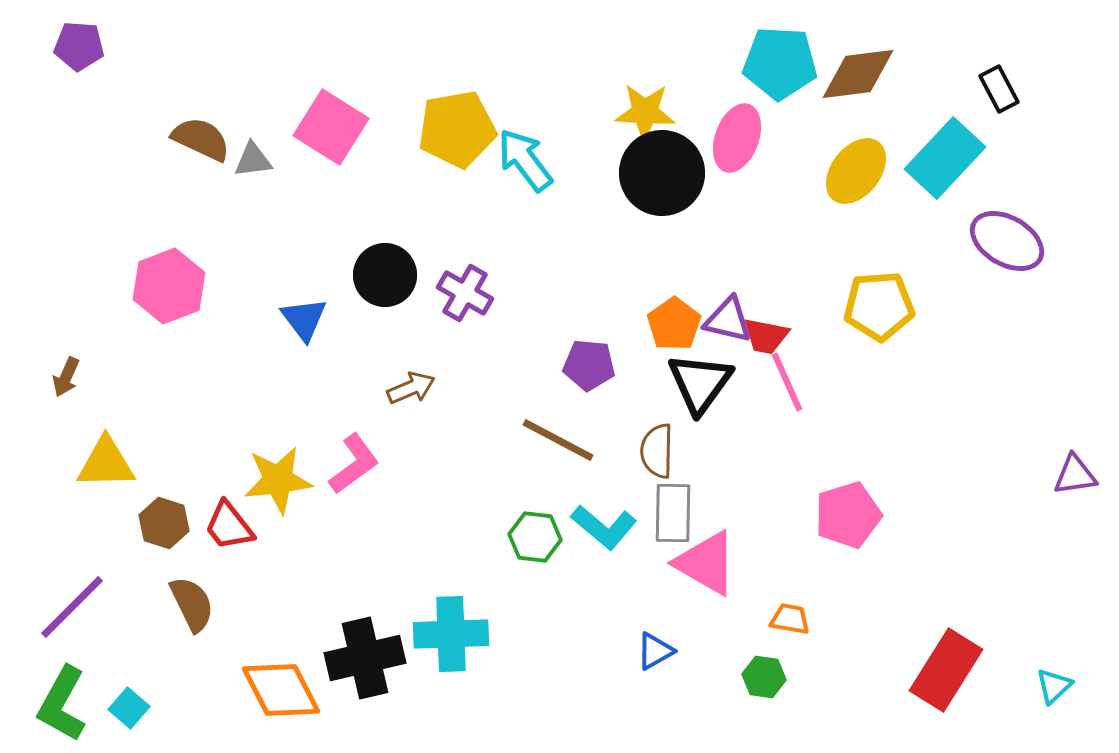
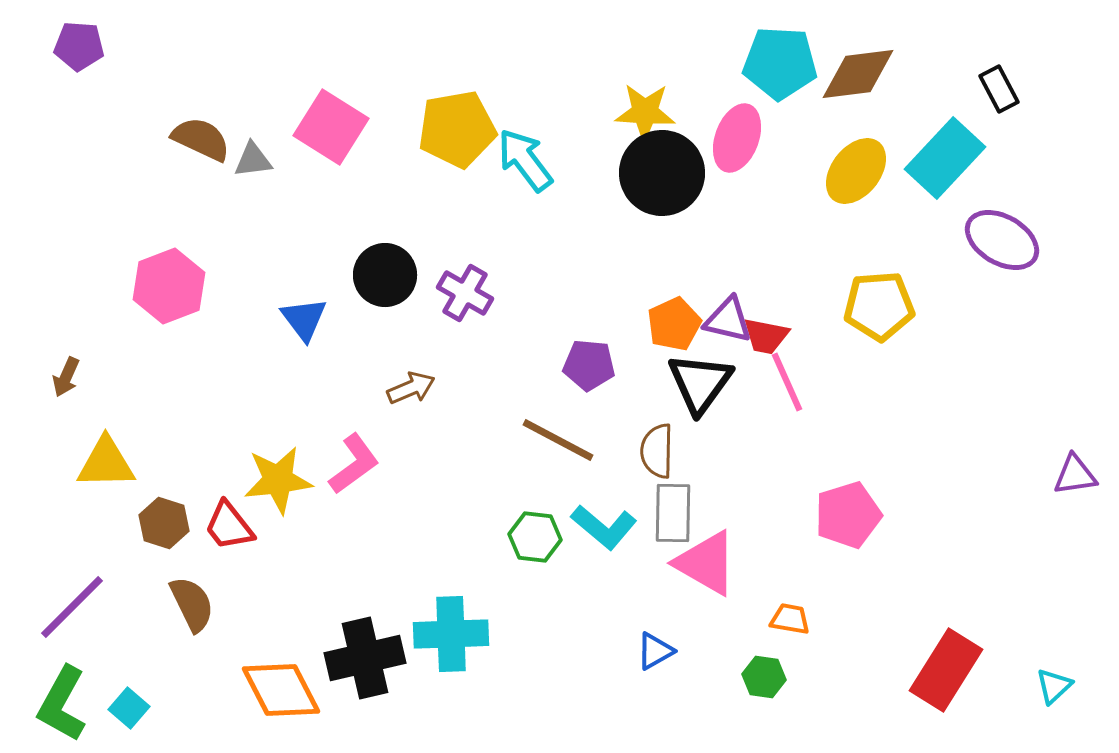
purple ellipse at (1007, 241): moved 5 px left, 1 px up
orange pentagon at (674, 324): rotated 10 degrees clockwise
